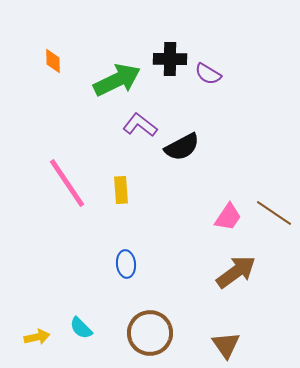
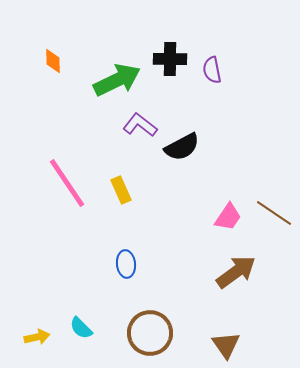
purple semicircle: moved 4 px right, 4 px up; rotated 48 degrees clockwise
yellow rectangle: rotated 20 degrees counterclockwise
